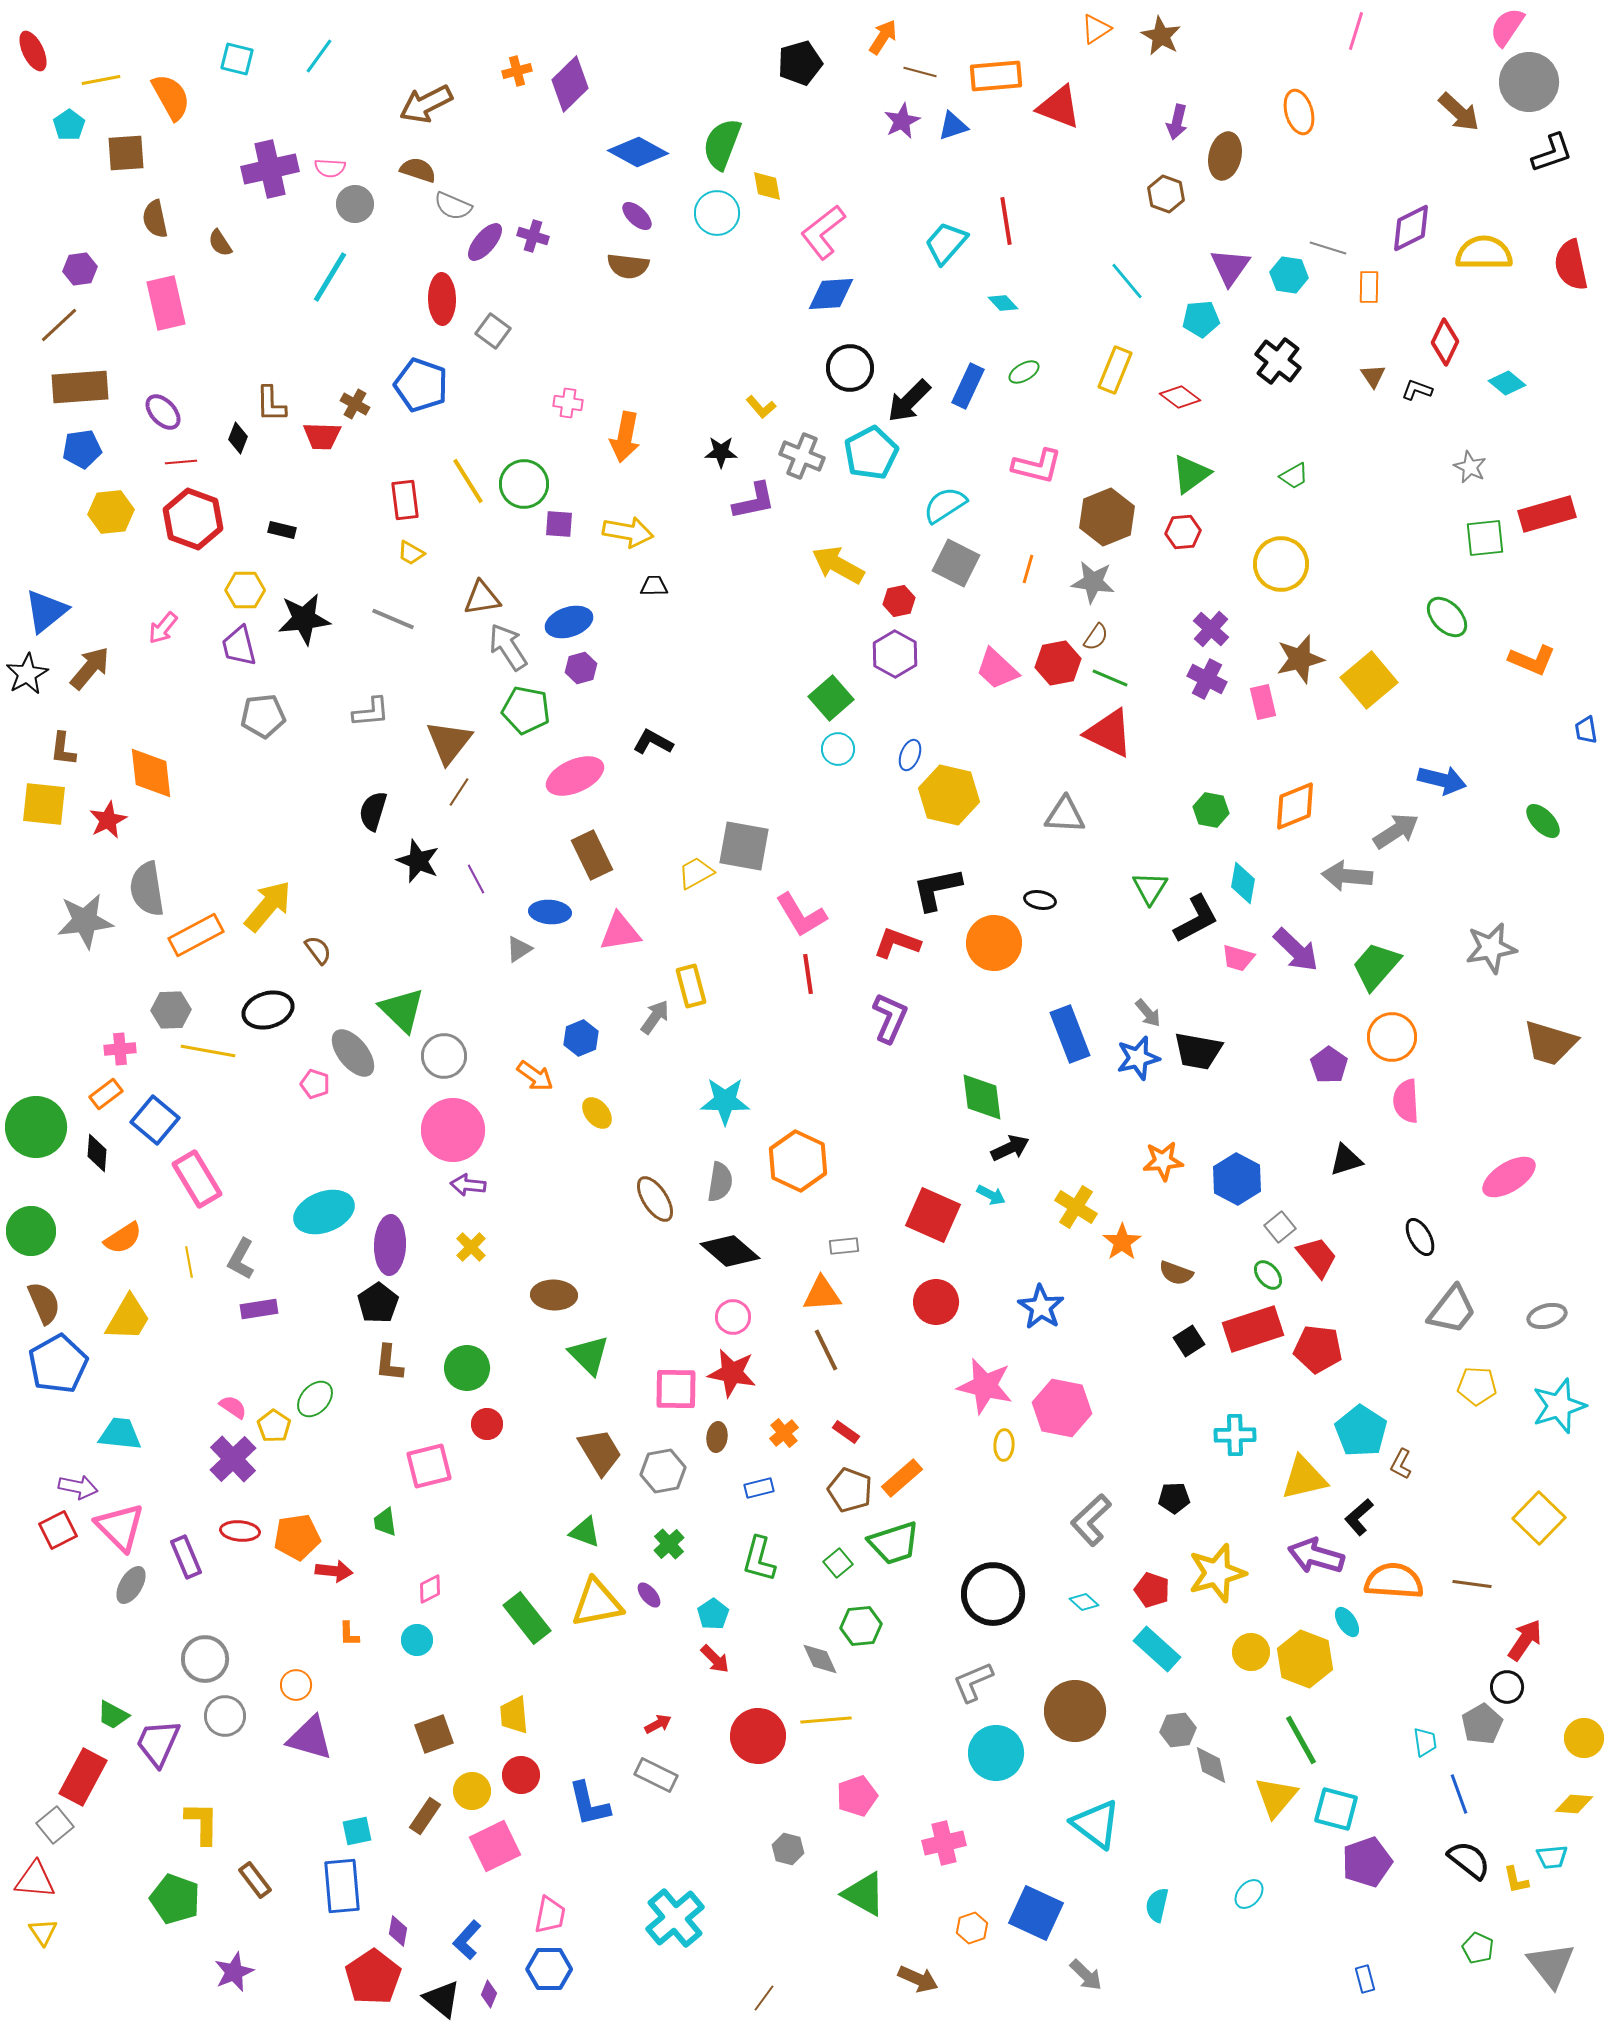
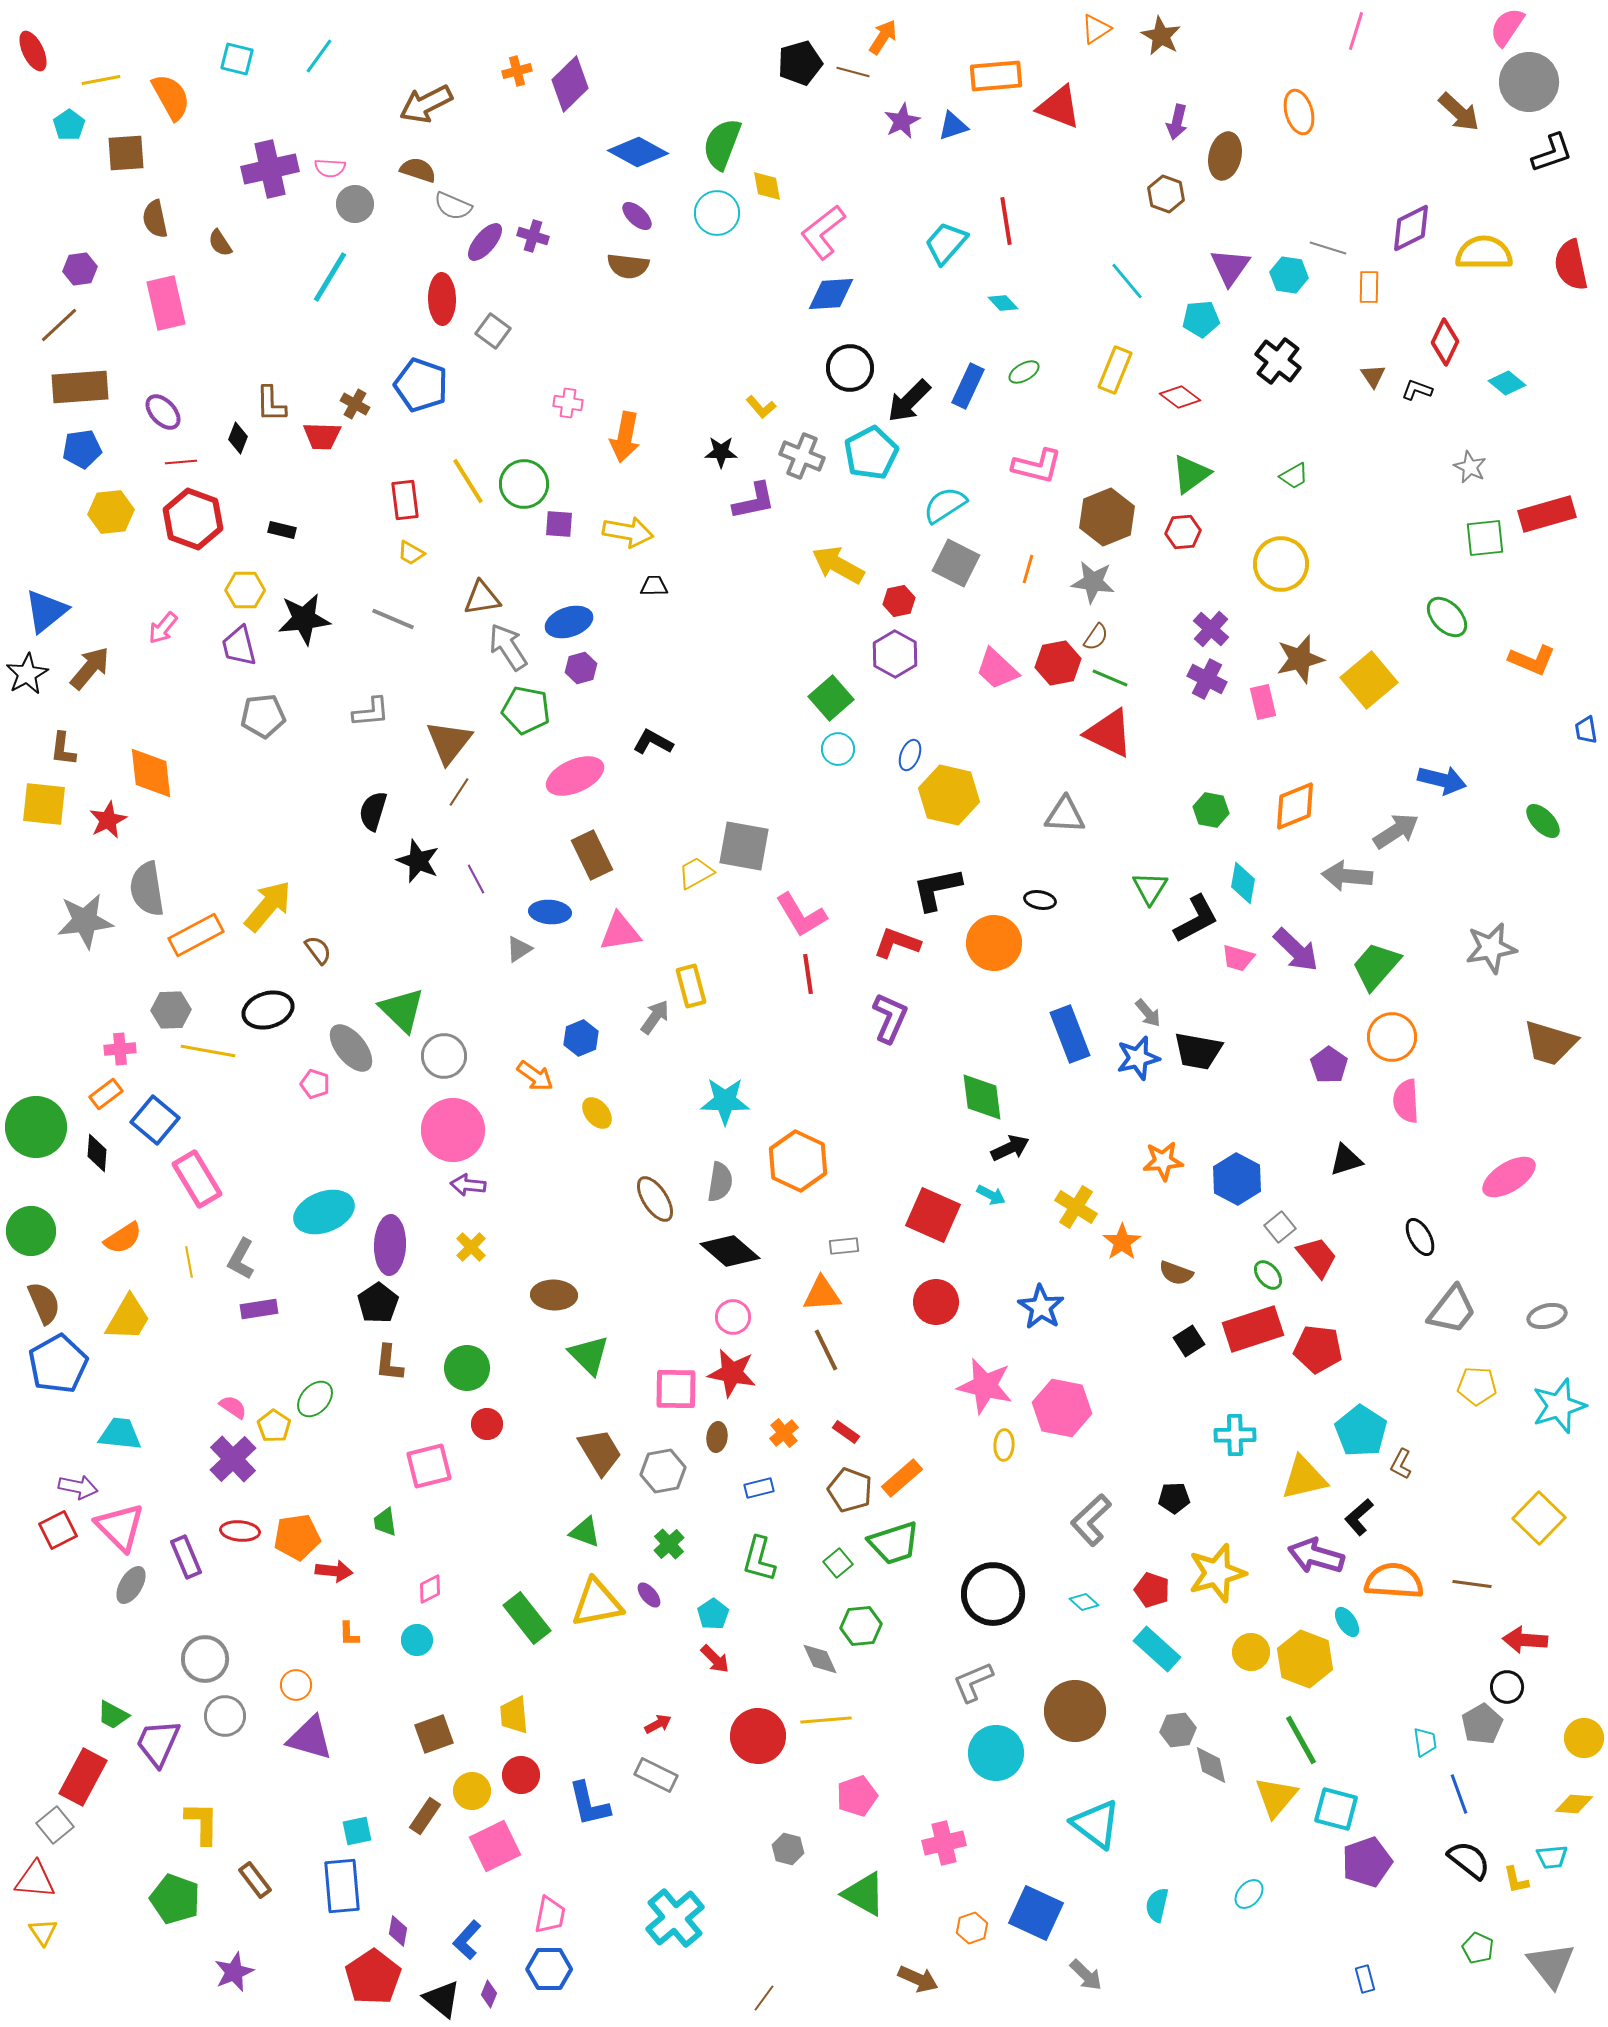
brown line at (920, 72): moved 67 px left
gray ellipse at (353, 1053): moved 2 px left, 5 px up
red arrow at (1525, 1640): rotated 120 degrees counterclockwise
